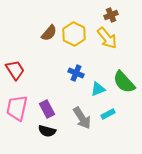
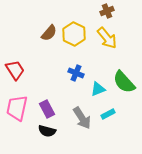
brown cross: moved 4 px left, 4 px up
